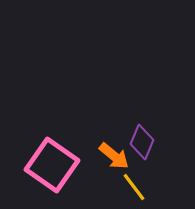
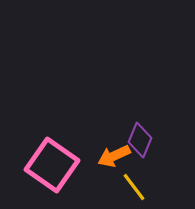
purple diamond: moved 2 px left, 2 px up
orange arrow: rotated 116 degrees clockwise
